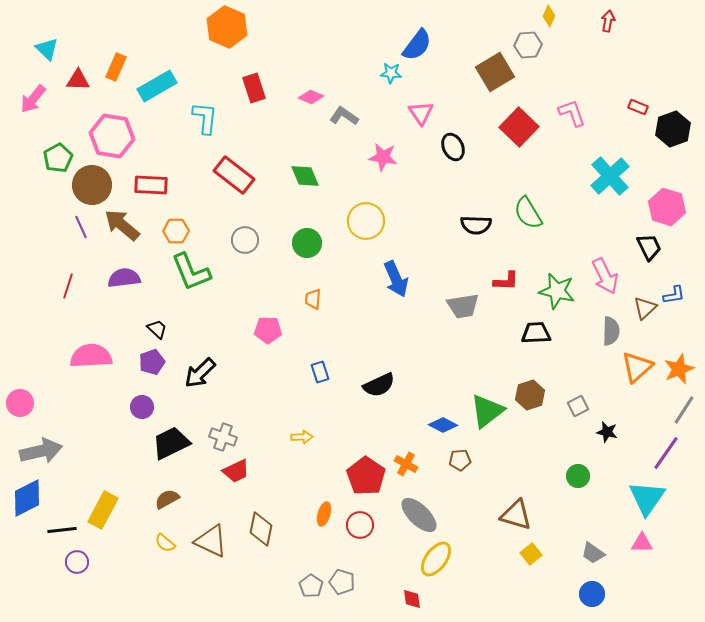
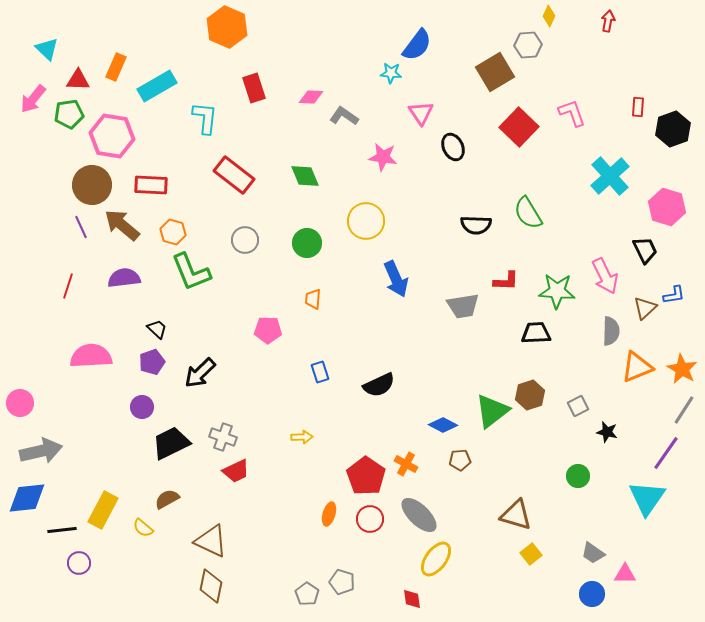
pink diamond at (311, 97): rotated 20 degrees counterclockwise
red rectangle at (638, 107): rotated 72 degrees clockwise
green pentagon at (58, 158): moved 11 px right, 44 px up; rotated 20 degrees clockwise
orange hexagon at (176, 231): moved 3 px left, 1 px down; rotated 15 degrees clockwise
black trapezoid at (649, 247): moved 4 px left, 3 px down
green star at (557, 291): rotated 9 degrees counterclockwise
orange triangle at (637, 367): rotated 20 degrees clockwise
orange star at (679, 369): moved 3 px right; rotated 20 degrees counterclockwise
green triangle at (487, 411): moved 5 px right
blue diamond at (27, 498): rotated 21 degrees clockwise
orange ellipse at (324, 514): moved 5 px right
red circle at (360, 525): moved 10 px right, 6 px up
brown diamond at (261, 529): moved 50 px left, 57 px down
yellow semicircle at (165, 543): moved 22 px left, 15 px up
pink triangle at (642, 543): moved 17 px left, 31 px down
purple circle at (77, 562): moved 2 px right, 1 px down
gray pentagon at (311, 586): moved 4 px left, 8 px down
